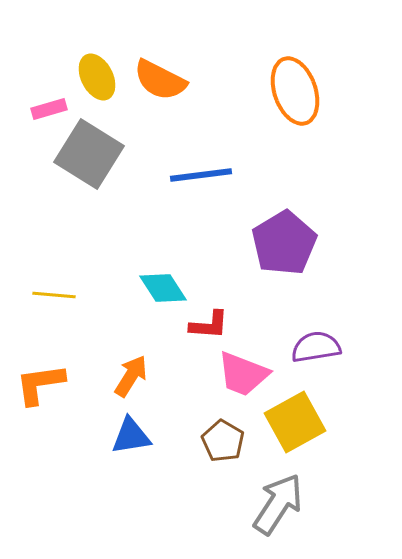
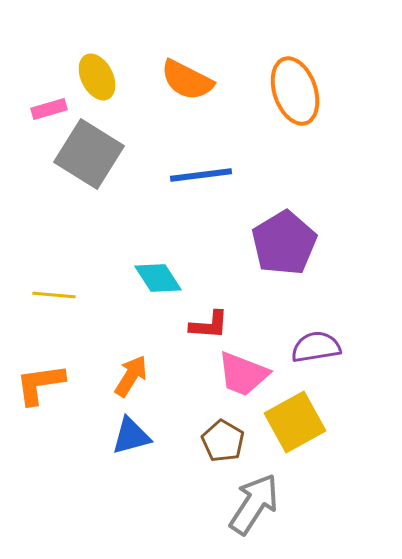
orange semicircle: moved 27 px right
cyan diamond: moved 5 px left, 10 px up
blue triangle: rotated 6 degrees counterclockwise
gray arrow: moved 24 px left
